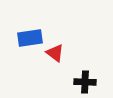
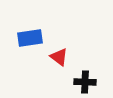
red triangle: moved 4 px right, 4 px down
